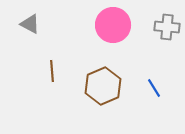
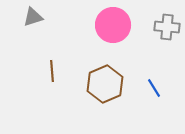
gray triangle: moved 3 px right, 7 px up; rotated 45 degrees counterclockwise
brown hexagon: moved 2 px right, 2 px up
